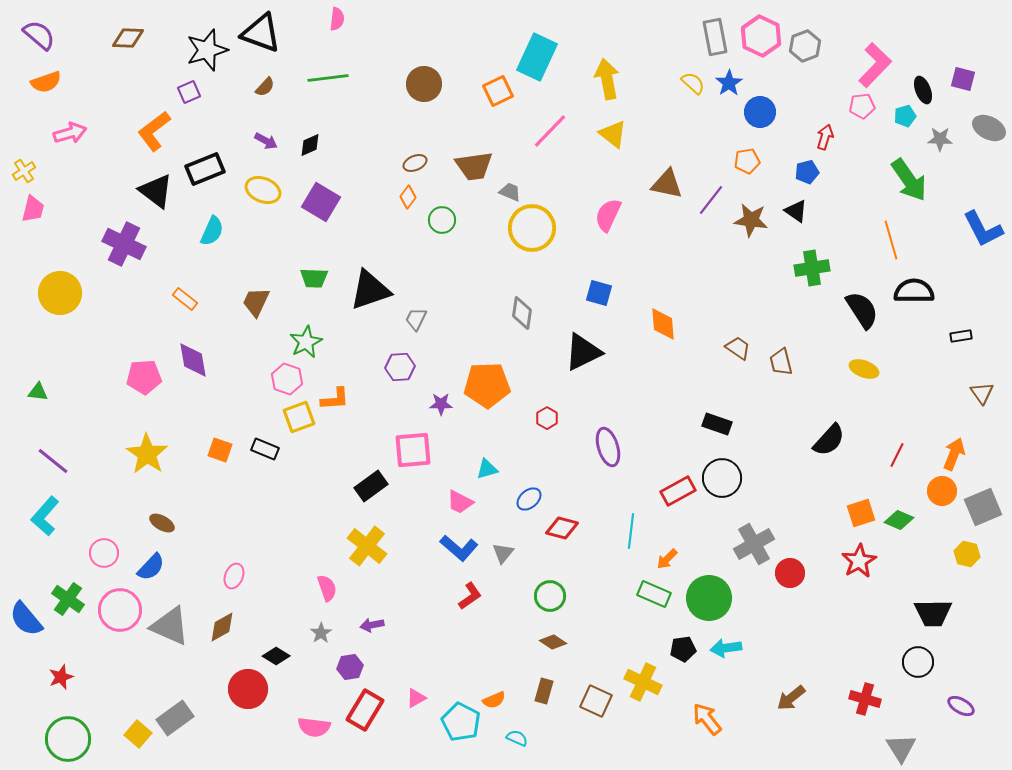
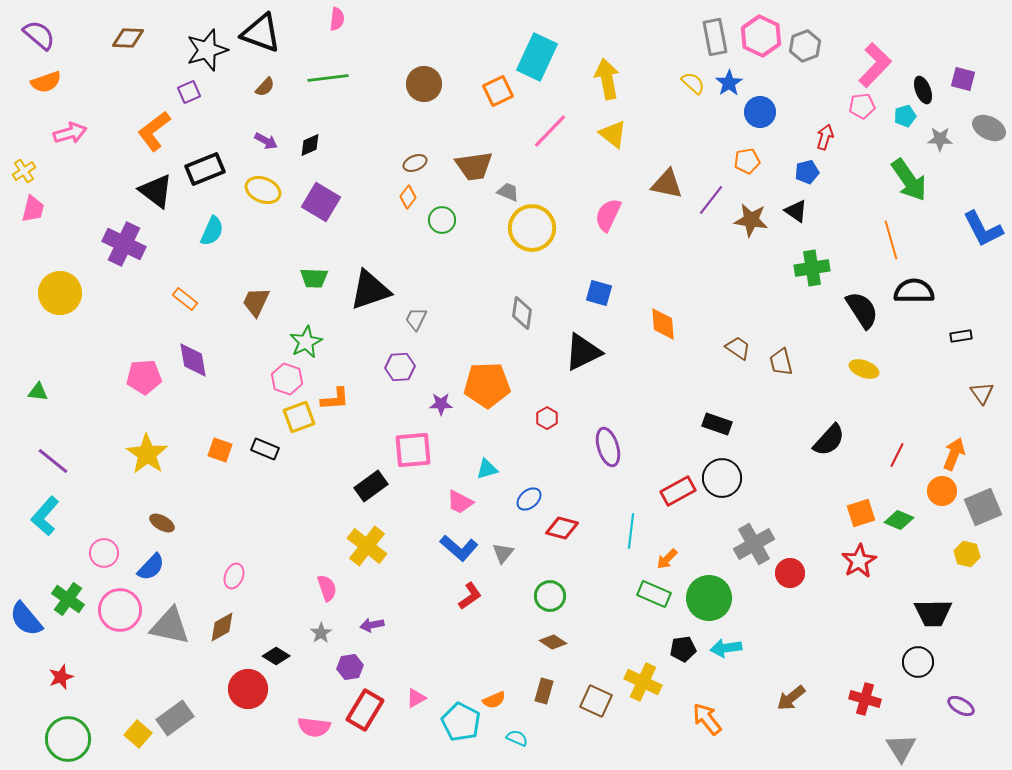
gray trapezoid at (510, 192): moved 2 px left
gray triangle at (170, 626): rotated 12 degrees counterclockwise
